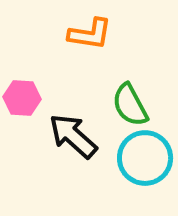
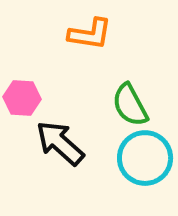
black arrow: moved 13 px left, 7 px down
